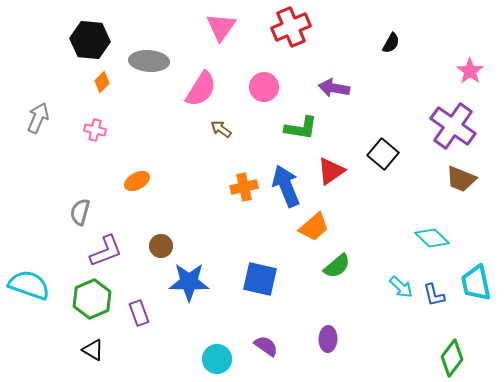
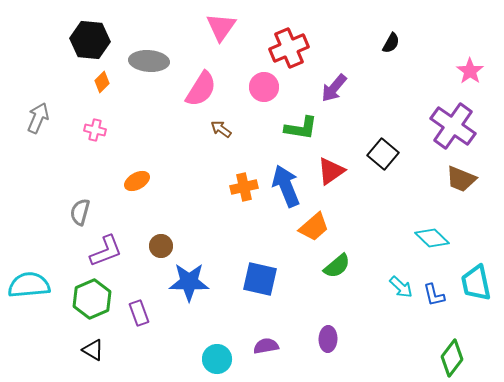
red cross: moved 2 px left, 21 px down
purple arrow: rotated 60 degrees counterclockwise
cyan semicircle: rotated 24 degrees counterclockwise
purple semicircle: rotated 45 degrees counterclockwise
